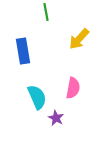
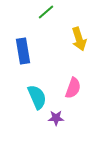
green line: rotated 60 degrees clockwise
yellow arrow: rotated 60 degrees counterclockwise
pink semicircle: rotated 10 degrees clockwise
purple star: rotated 28 degrees counterclockwise
